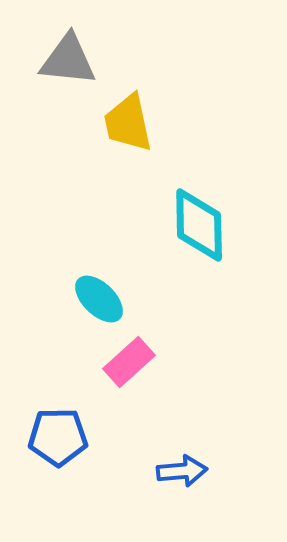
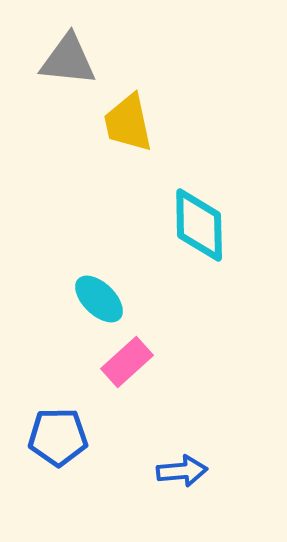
pink rectangle: moved 2 px left
